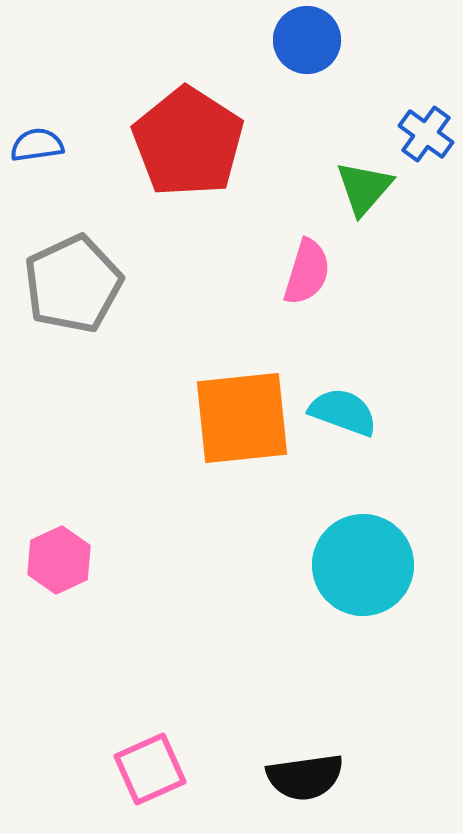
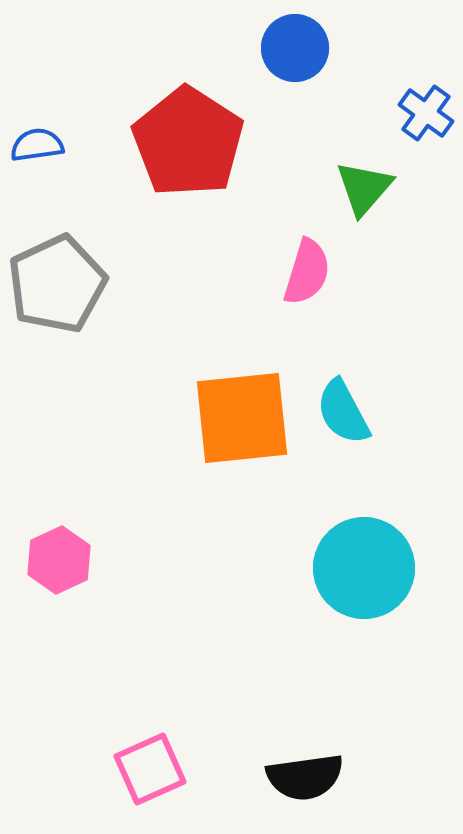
blue circle: moved 12 px left, 8 px down
blue cross: moved 21 px up
gray pentagon: moved 16 px left
cyan semicircle: rotated 138 degrees counterclockwise
cyan circle: moved 1 px right, 3 px down
